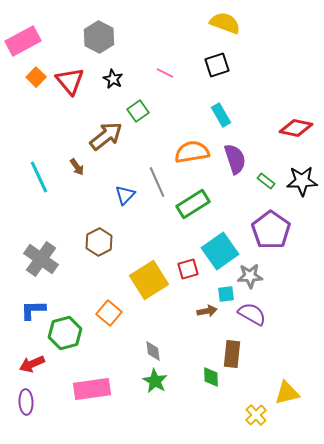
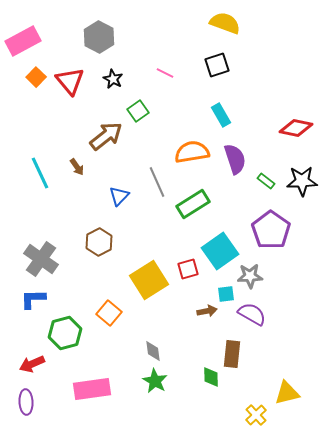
cyan line at (39, 177): moved 1 px right, 4 px up
blue triangle at (125, 195): moved 6 px left, 1 px down
blue L-shape at (33, 310): moved 11 px up
